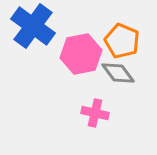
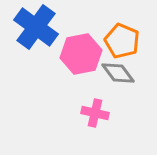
blue cross: moved 3 px right, 1 px down
